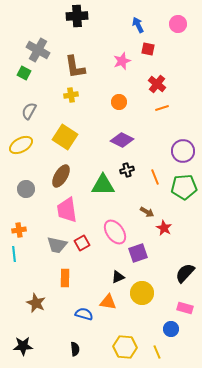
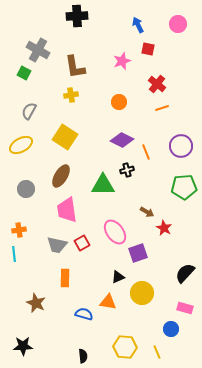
purple circle at (183, 151): moved 2 px left, 5 px up
orange line at (155, 177): moved 9 px left, 25 px up
black semicircle at (75, 349): moved 8 px right, 7 px down
